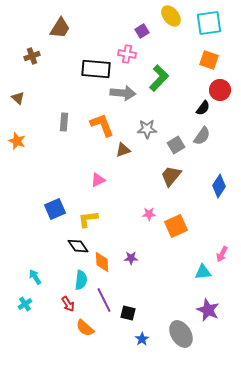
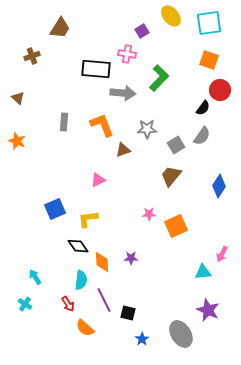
cyan cross at (25, 304): rotated 24 degrees counterclockwise
